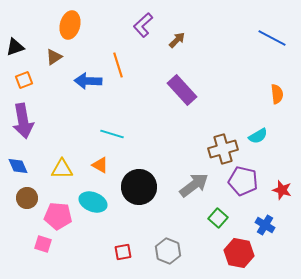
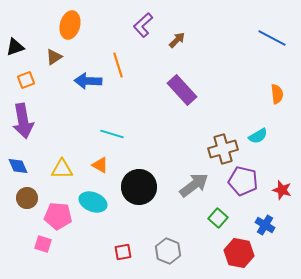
orange square: moved 2 px right
